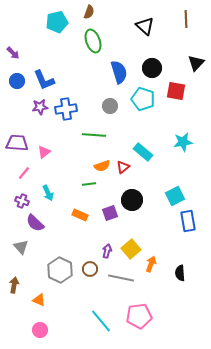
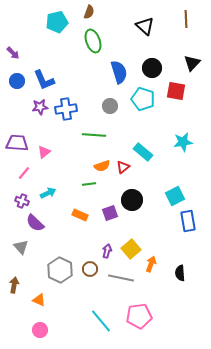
black triangle at (196, 63): moved 4 px left
cyan arrow at (48, 193): rotated 91 degrees counterclockwise
